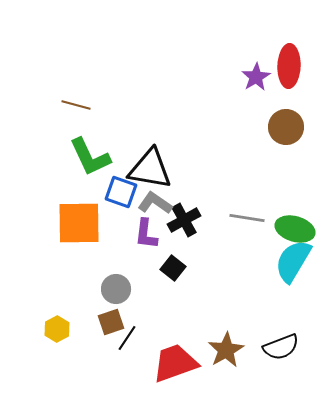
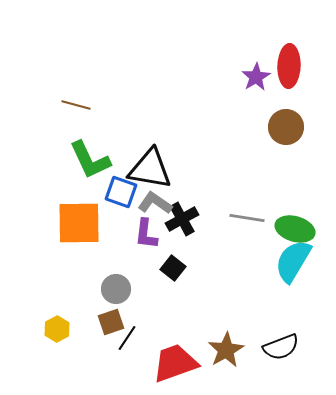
green L-shape: moved 3 px down
black cross: moved 2 px left, 1 px up
